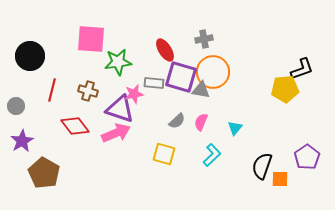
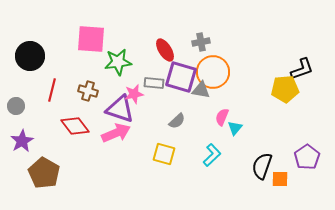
gray cross: moved 3 px left, 3 px down
pink semicircle: moved 21 px right, 5 px up
